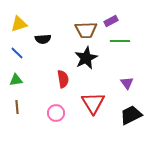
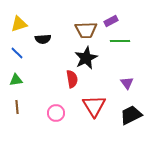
red semicircle: moved 9 px right
red triangle: moved 1 px right, 3 px down
